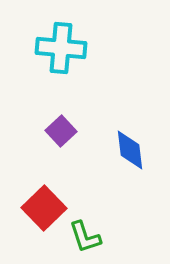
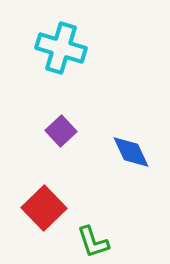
cyan cross: rotated 12 degrees clockwise
blue diamond: moved 1 px right, 2 px down; rotated 18 degrees counterclockwise
green L-shape: moved 8 px right, 5 px down
